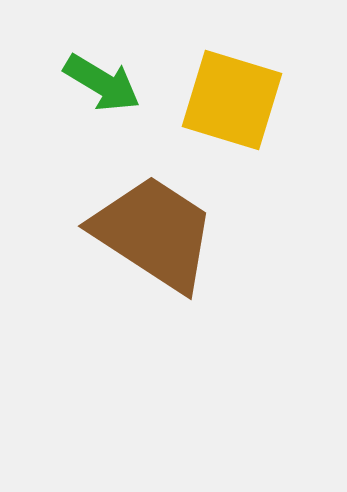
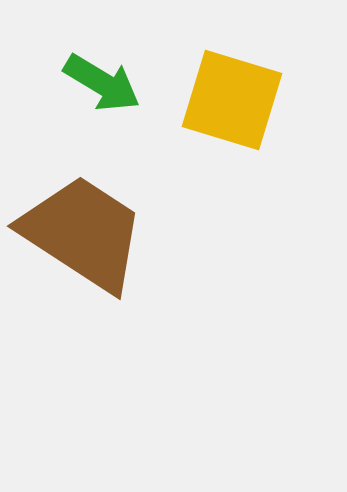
brown trapezoid: moved 71 px left
